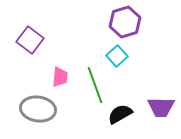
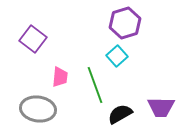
purple hexagon: moved 1 px down
purple square: moved 3 px right, 1 px up
